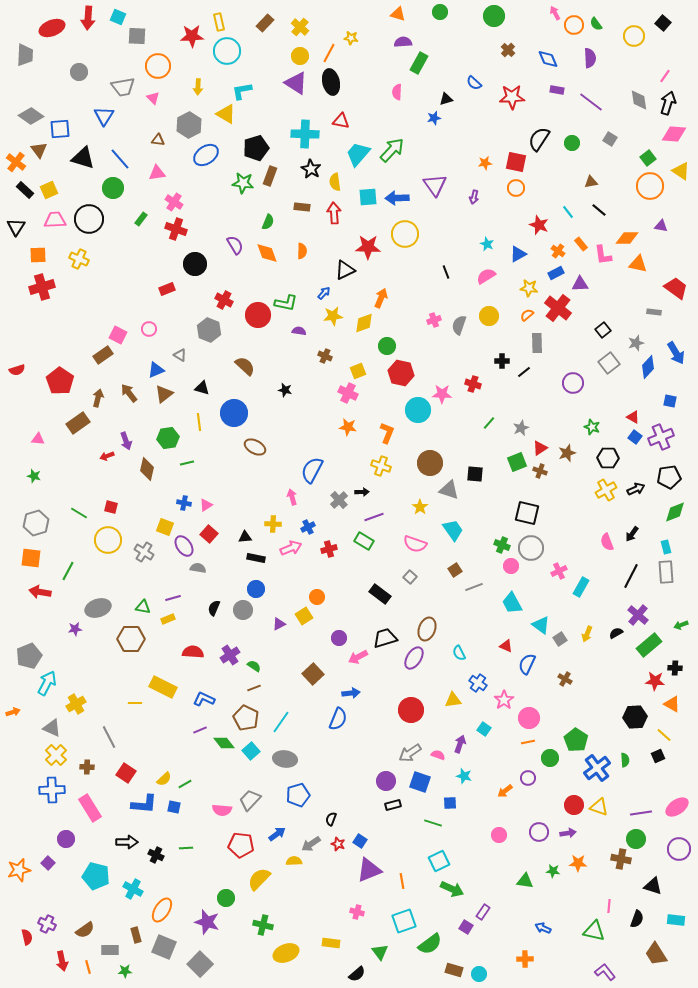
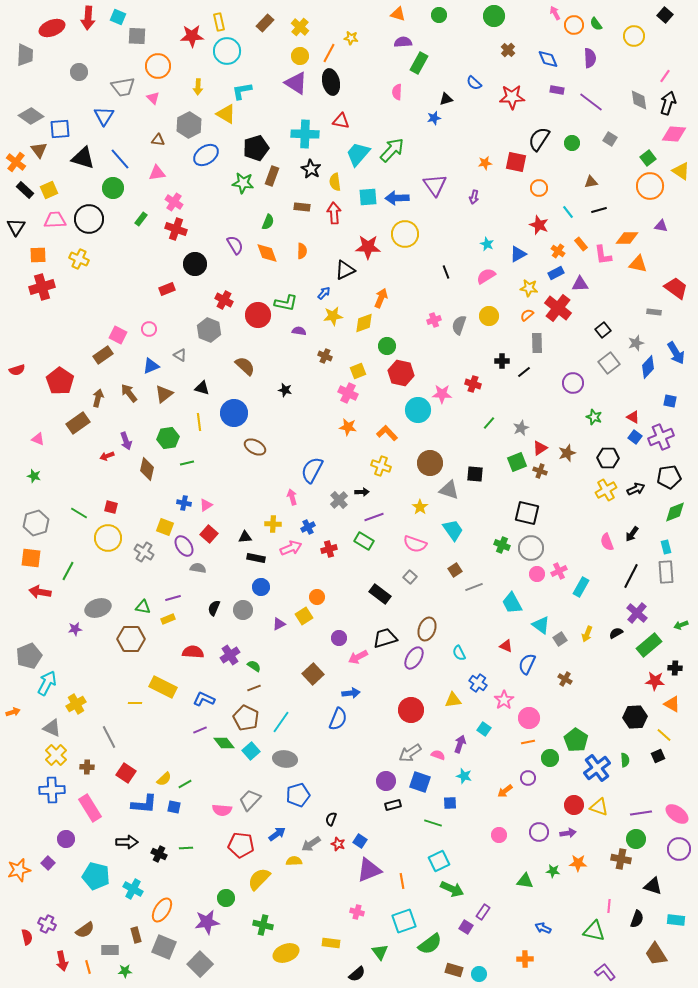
green circle at (440, 12): moved 1 px left, 3 px down
black square at (663, 23): moved 2 px right, 8 px up
brown rectangle at (270, 176): moved 2 px right
orange circle at (516, 188): moved 23 px right
black line at (599, 210): rotated 56 degrees counterclockwise
blue triangle at (156, 370): moved 5 px left, 4 px up
green star at (592, 427): moved 2 px right, 10 px up
orange L-shape at (387, 433): rotated 65 degrees counterclockwise
pink triangle at (38, 439): rotated 16 degrees clockwise
yellow circle at (108, 540): moved 2 px up
pink circle at (511, 566): moved 26 px right, 8 px down
blue circle at (256, 589): moved 5 px right, 2 px up
purple cross at (638, 615): moved 1 px left, 2 px up
pink ellipse at (677, 807): moved 7 px down; rotated 70 degrees clockwise
black cross at (156, 855): moved 3 px right, 1 px up
purple star at (207, 922): rotated 25 degrees counterclockwise
